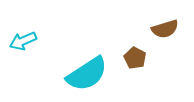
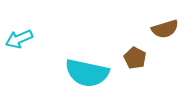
cyan arrow: moved 4 px left, 2 px up
cyan semicircle: moved 1 px up; rotated 45 degrees clockwise
